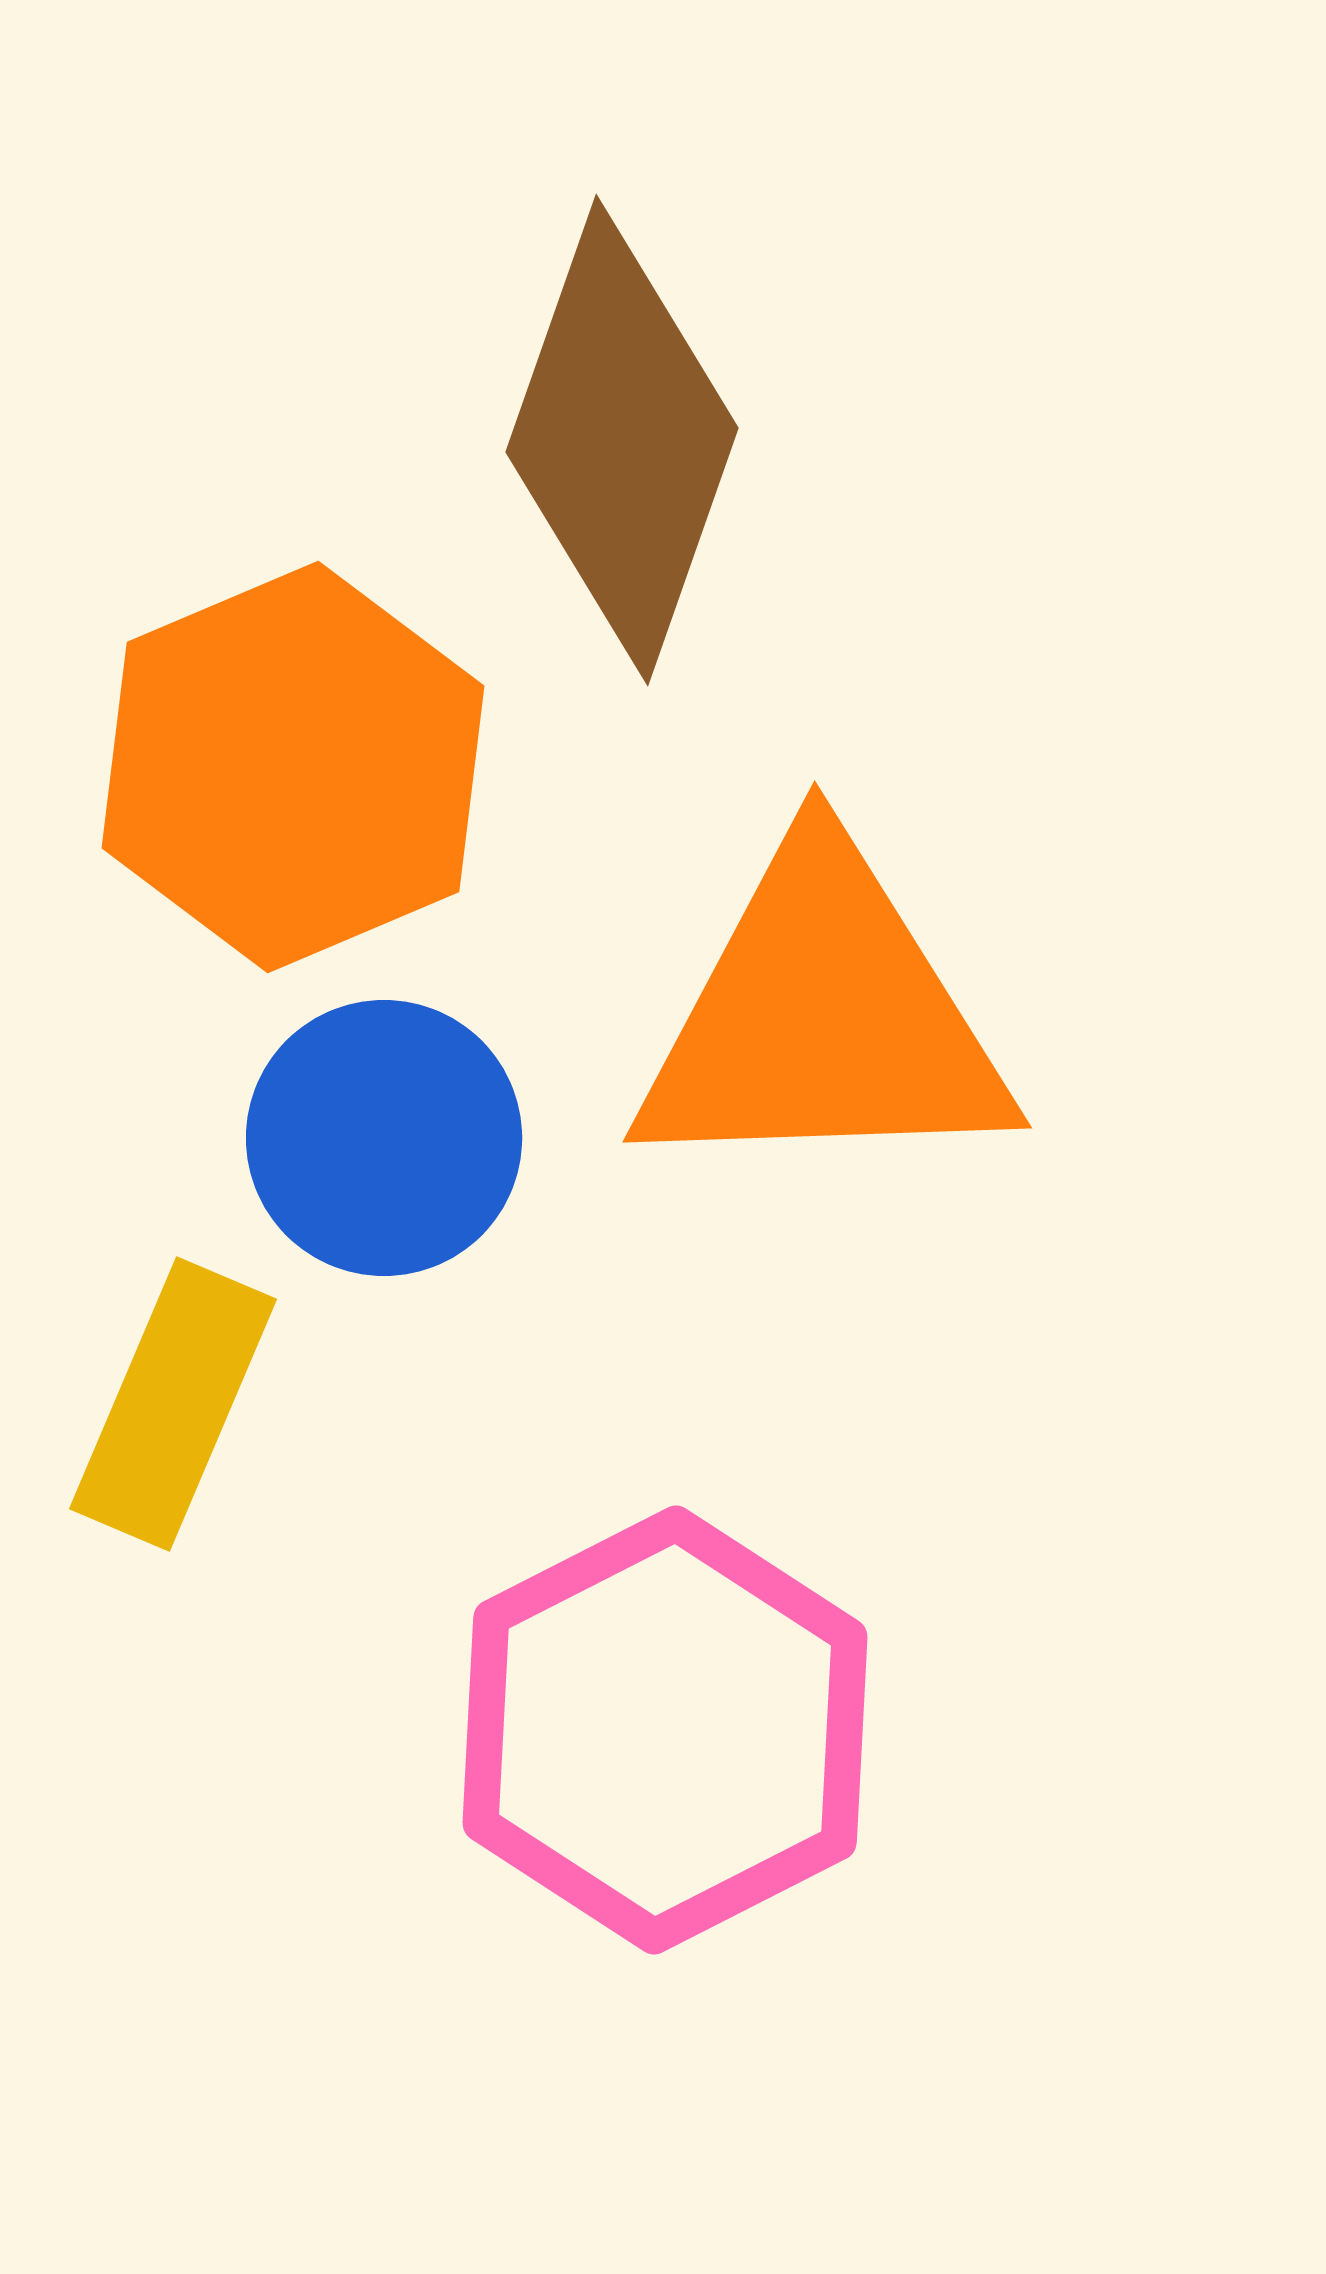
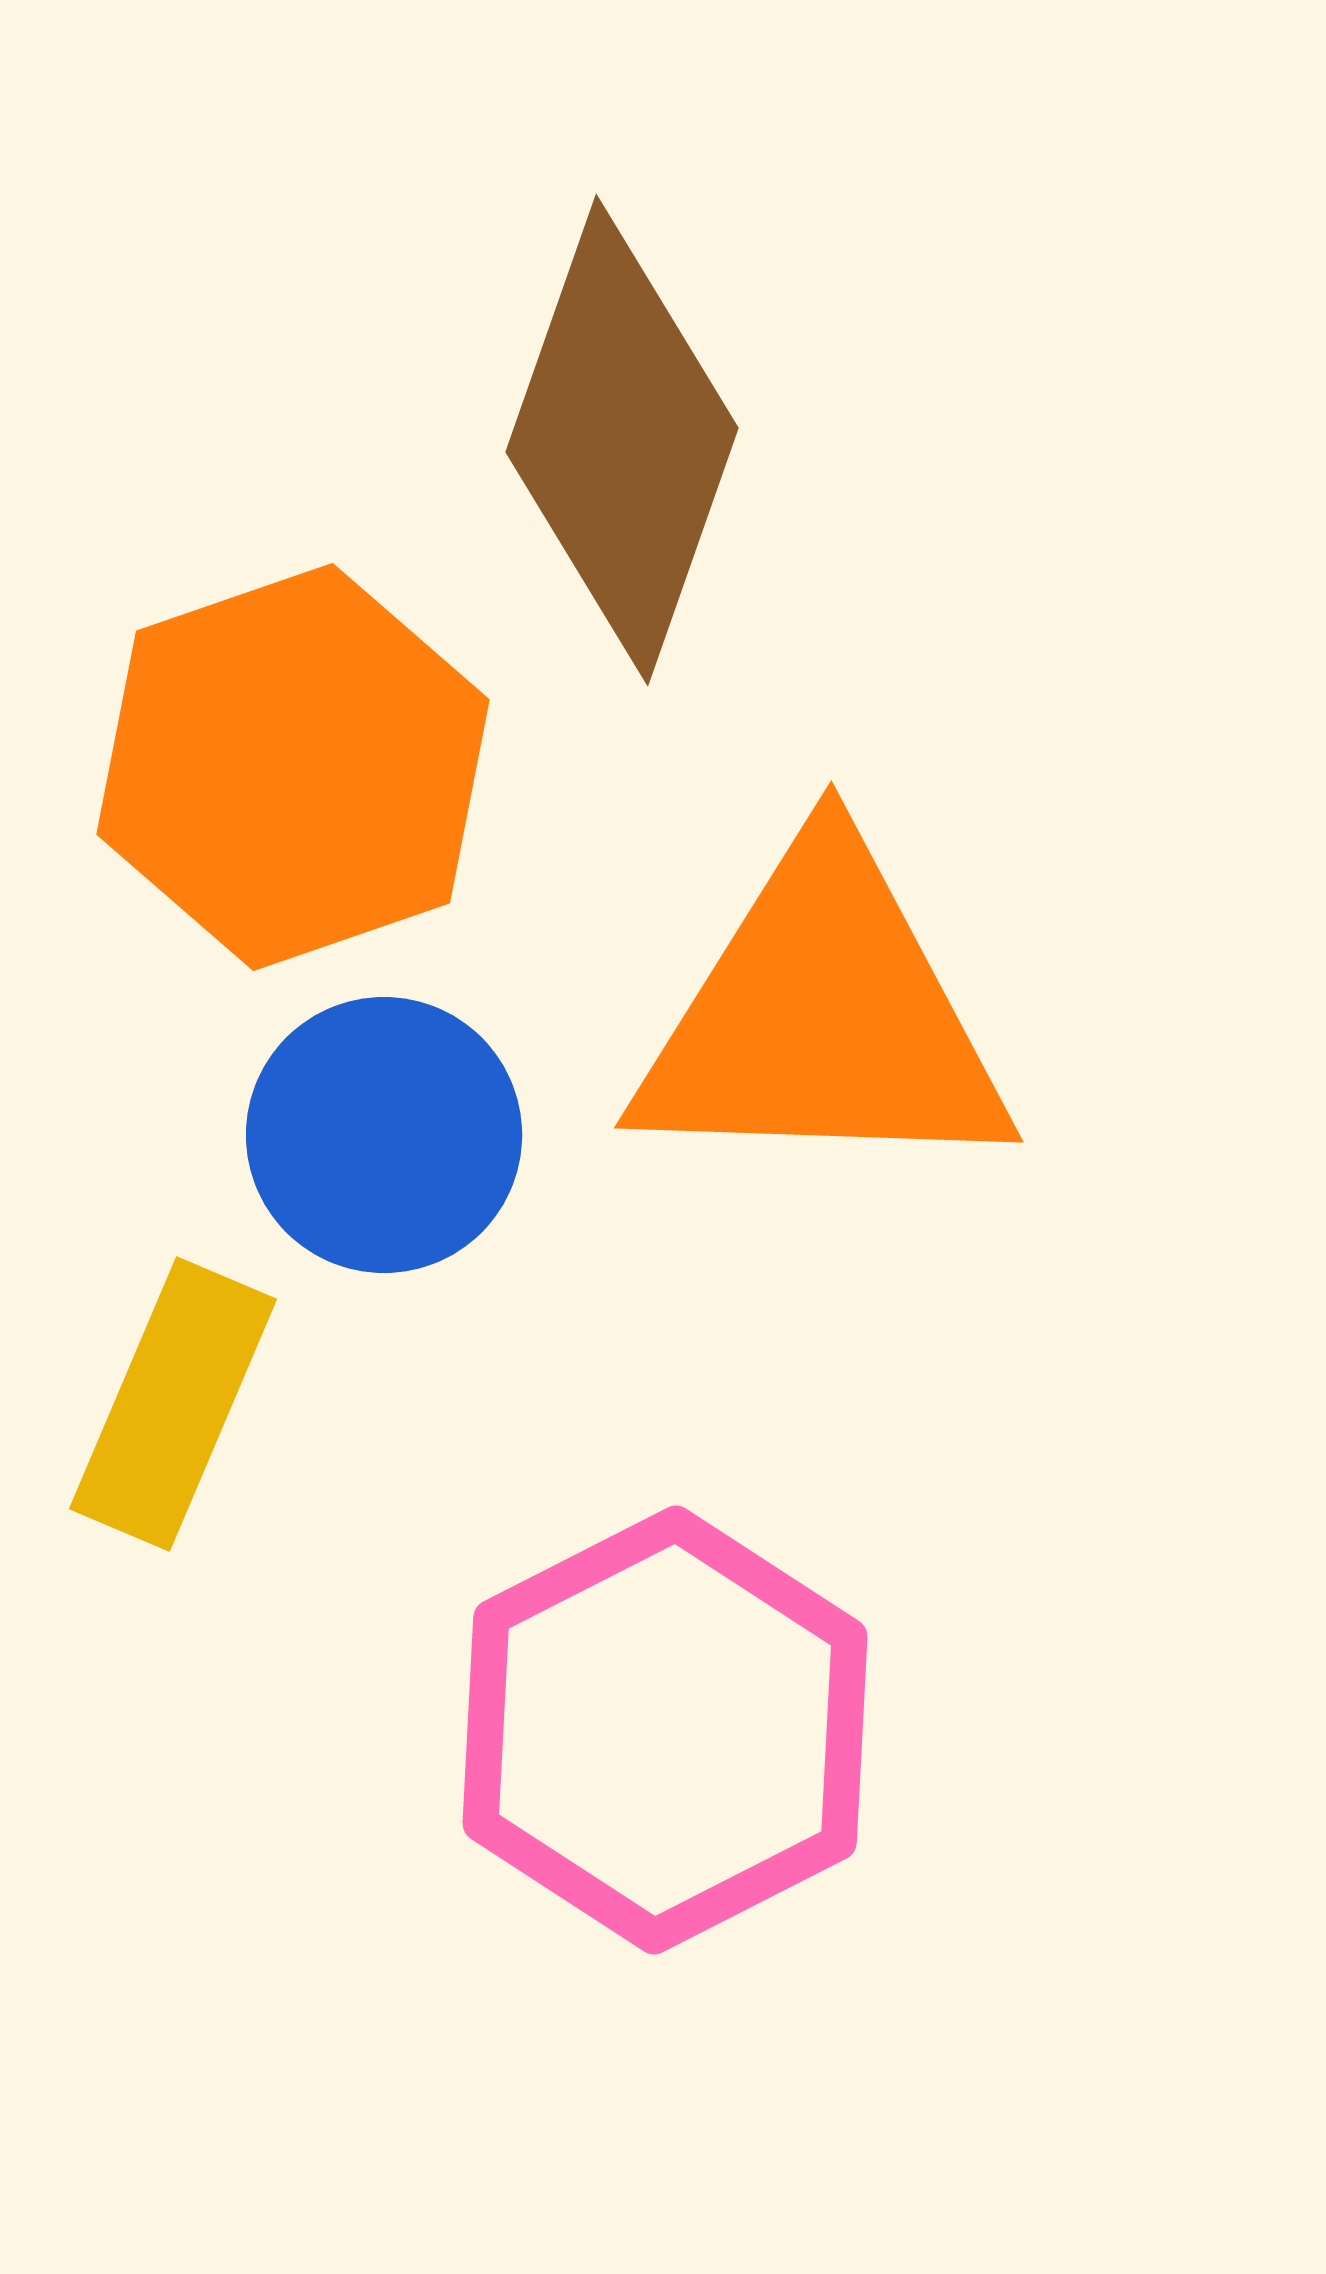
orange hexagon: rotated 4 degrees clockwise
orange triangle: rotated 4 degrees clockwise
blue circle: moved 3 px up
